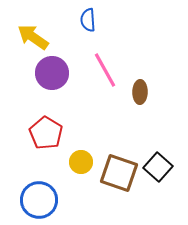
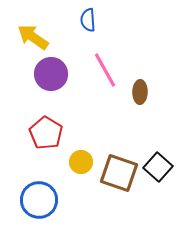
purple circle: moved 1 px left, 1 px down
